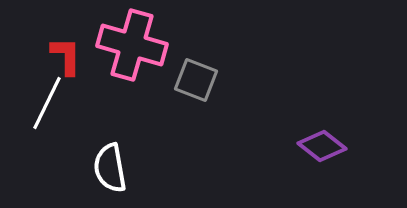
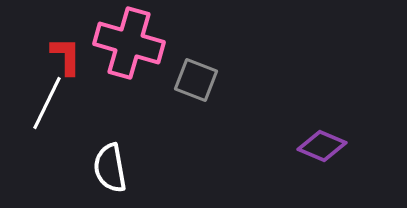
pink cross: moved 3 px left, 2 px up
purple diamond: rotated 15 degrees counterclockwise
